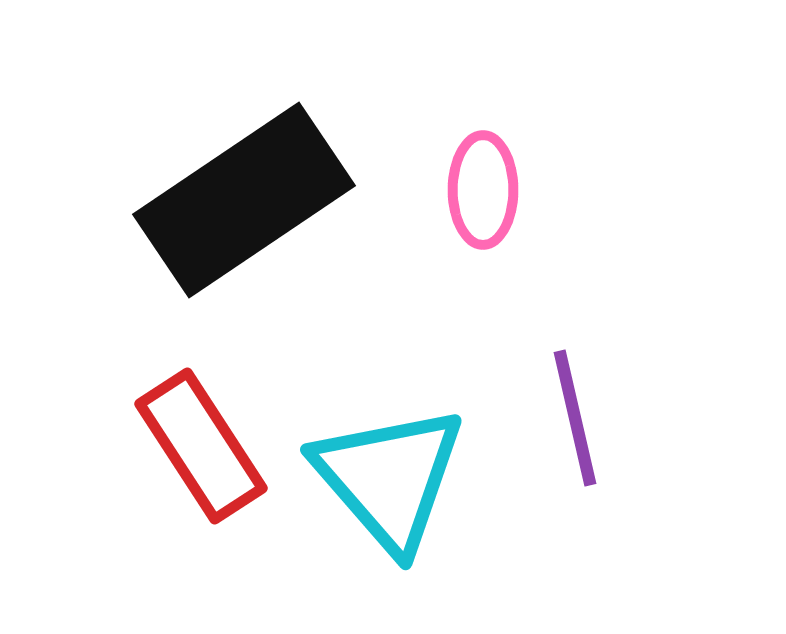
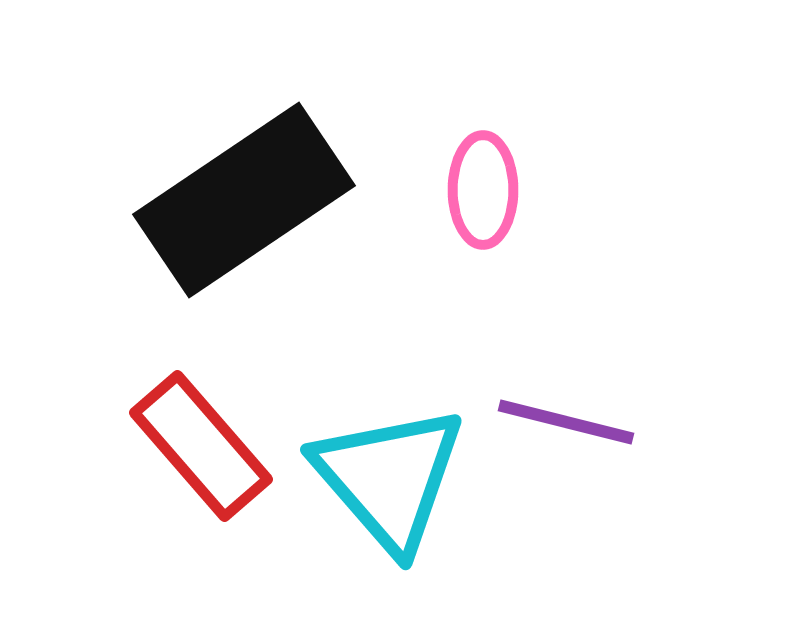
purple line: moved 9 px left, 4 px down; rotated 63 degrees counterclockwise
red rectangle: rotated 8 degrees counterclockwise
